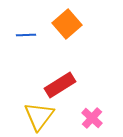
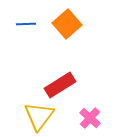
blue line: moved 11 px up
pink cross: moved 2 px left
